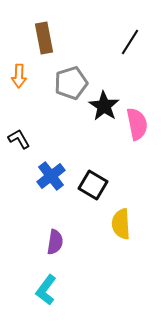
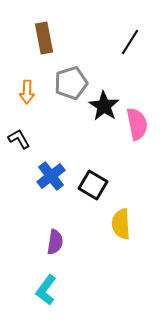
orange arrow: moved 8 px right, 16 px down
